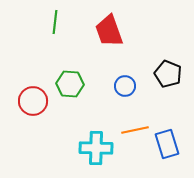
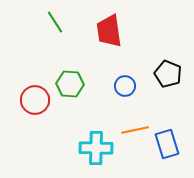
green line: rotated 40 degrees counterclockwise
red trapezoid: rotated 12 degrees clockwise
red circle: moved 2 px right, 1 px up
